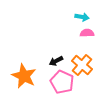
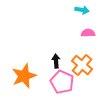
cyan arrow: moved 7 px up
pink semicircle: moved 1 px right
black arrow: rotated 112 degrees clockwise
orange star: rotated 25 degrees clockwise
